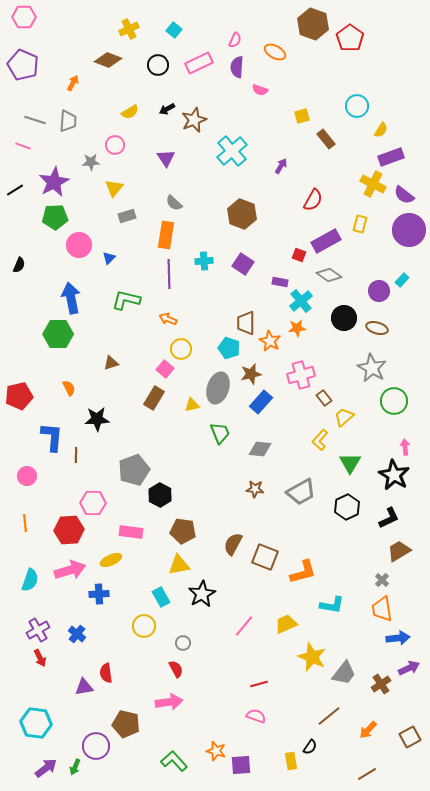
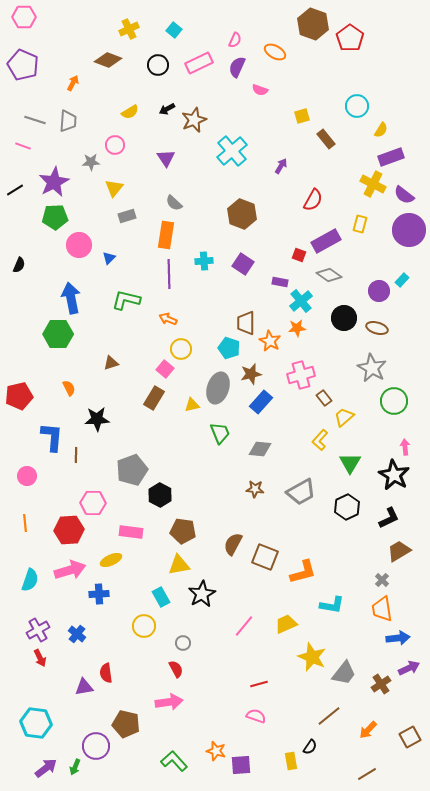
purple semicircle at (237, 67): rotated 20 degrees clockwise
gray pentagon at (134, 470): moved 2 px left
